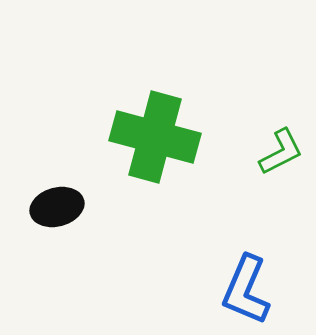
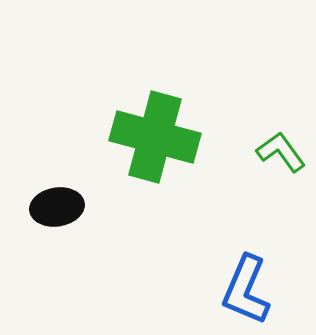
green L-shape: rotated 99 degrees counterclockwise
black ellipse: rotated 6 degrees clockwise
